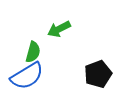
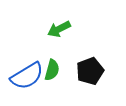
green semicircle: moved 19 px right, 18 px down
black pentagon: moved 8 px left, 3 px up
